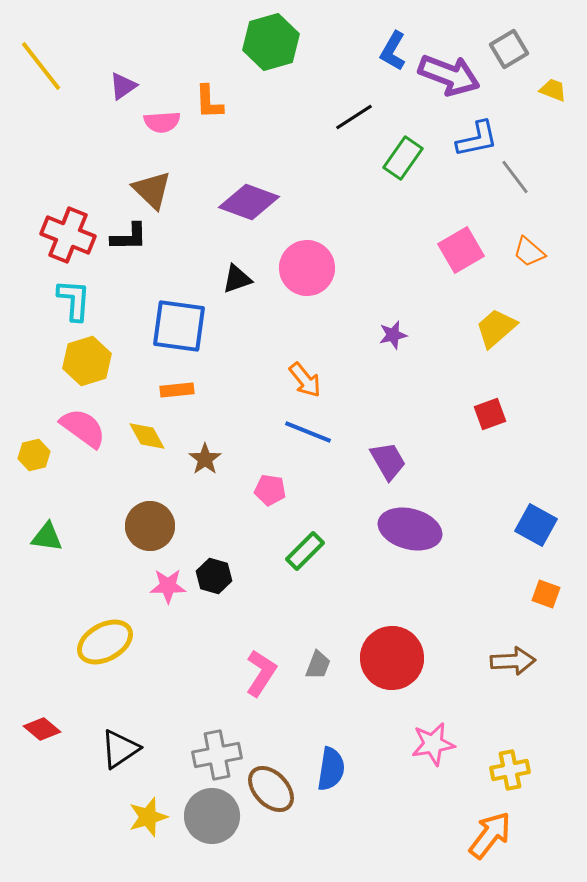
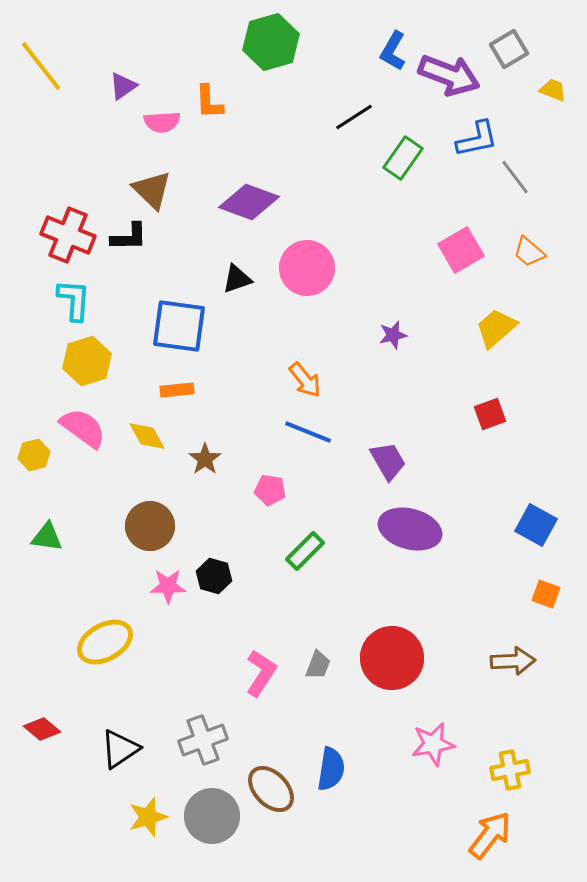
gray cross at (217, 755): moved 14 px left, 15 px up; rotated 9 degrees counterclockwise
